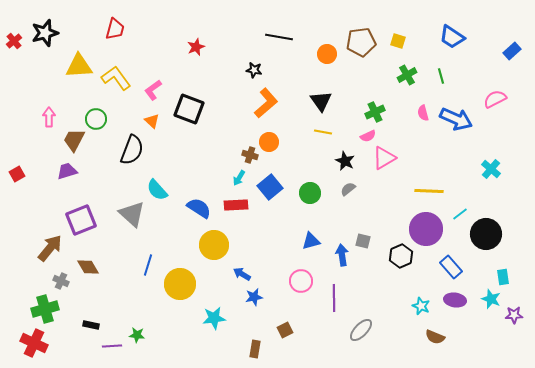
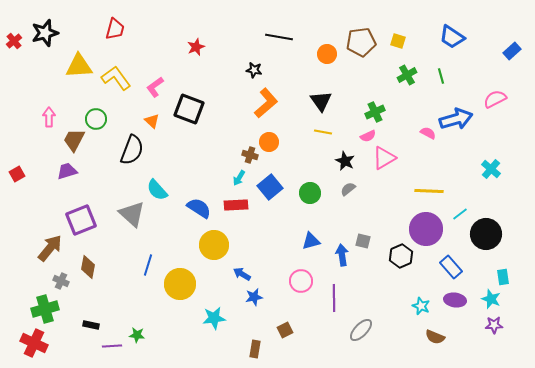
pink L-shape at (153, 90): moved 2 px right, 3 px up
pink semicircle at (423, 113): moved 5 px right, 20 px down; rotated 133 degrees clockwise
blue arrow at (456, 119): rotated 40 degrees counterclockwise
brown diamond at (88, 267): rotated 40 degrees clockwise
purple star at (514, 315): moved 20 px left, 10 px down
